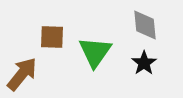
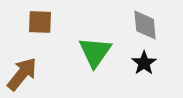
brown square: moved 12 px left, 15 px up
